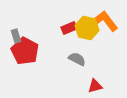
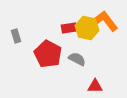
red rectangle: rotated 14 degrees clockwise
red pentagon: moved 23 px right, 3 px down
red triangle: rotated 14 degrees clockwise
